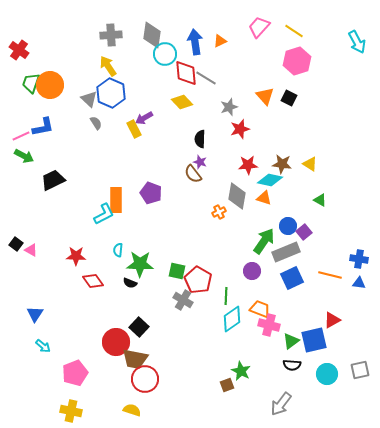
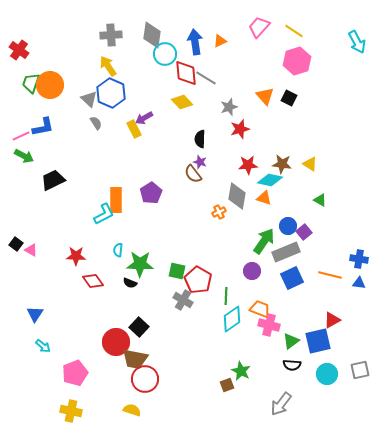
purple pentagon at (151, 193): rotated 20 degrees clockwise
blue square at (314, 340): moved 4 px right, 1 px down
